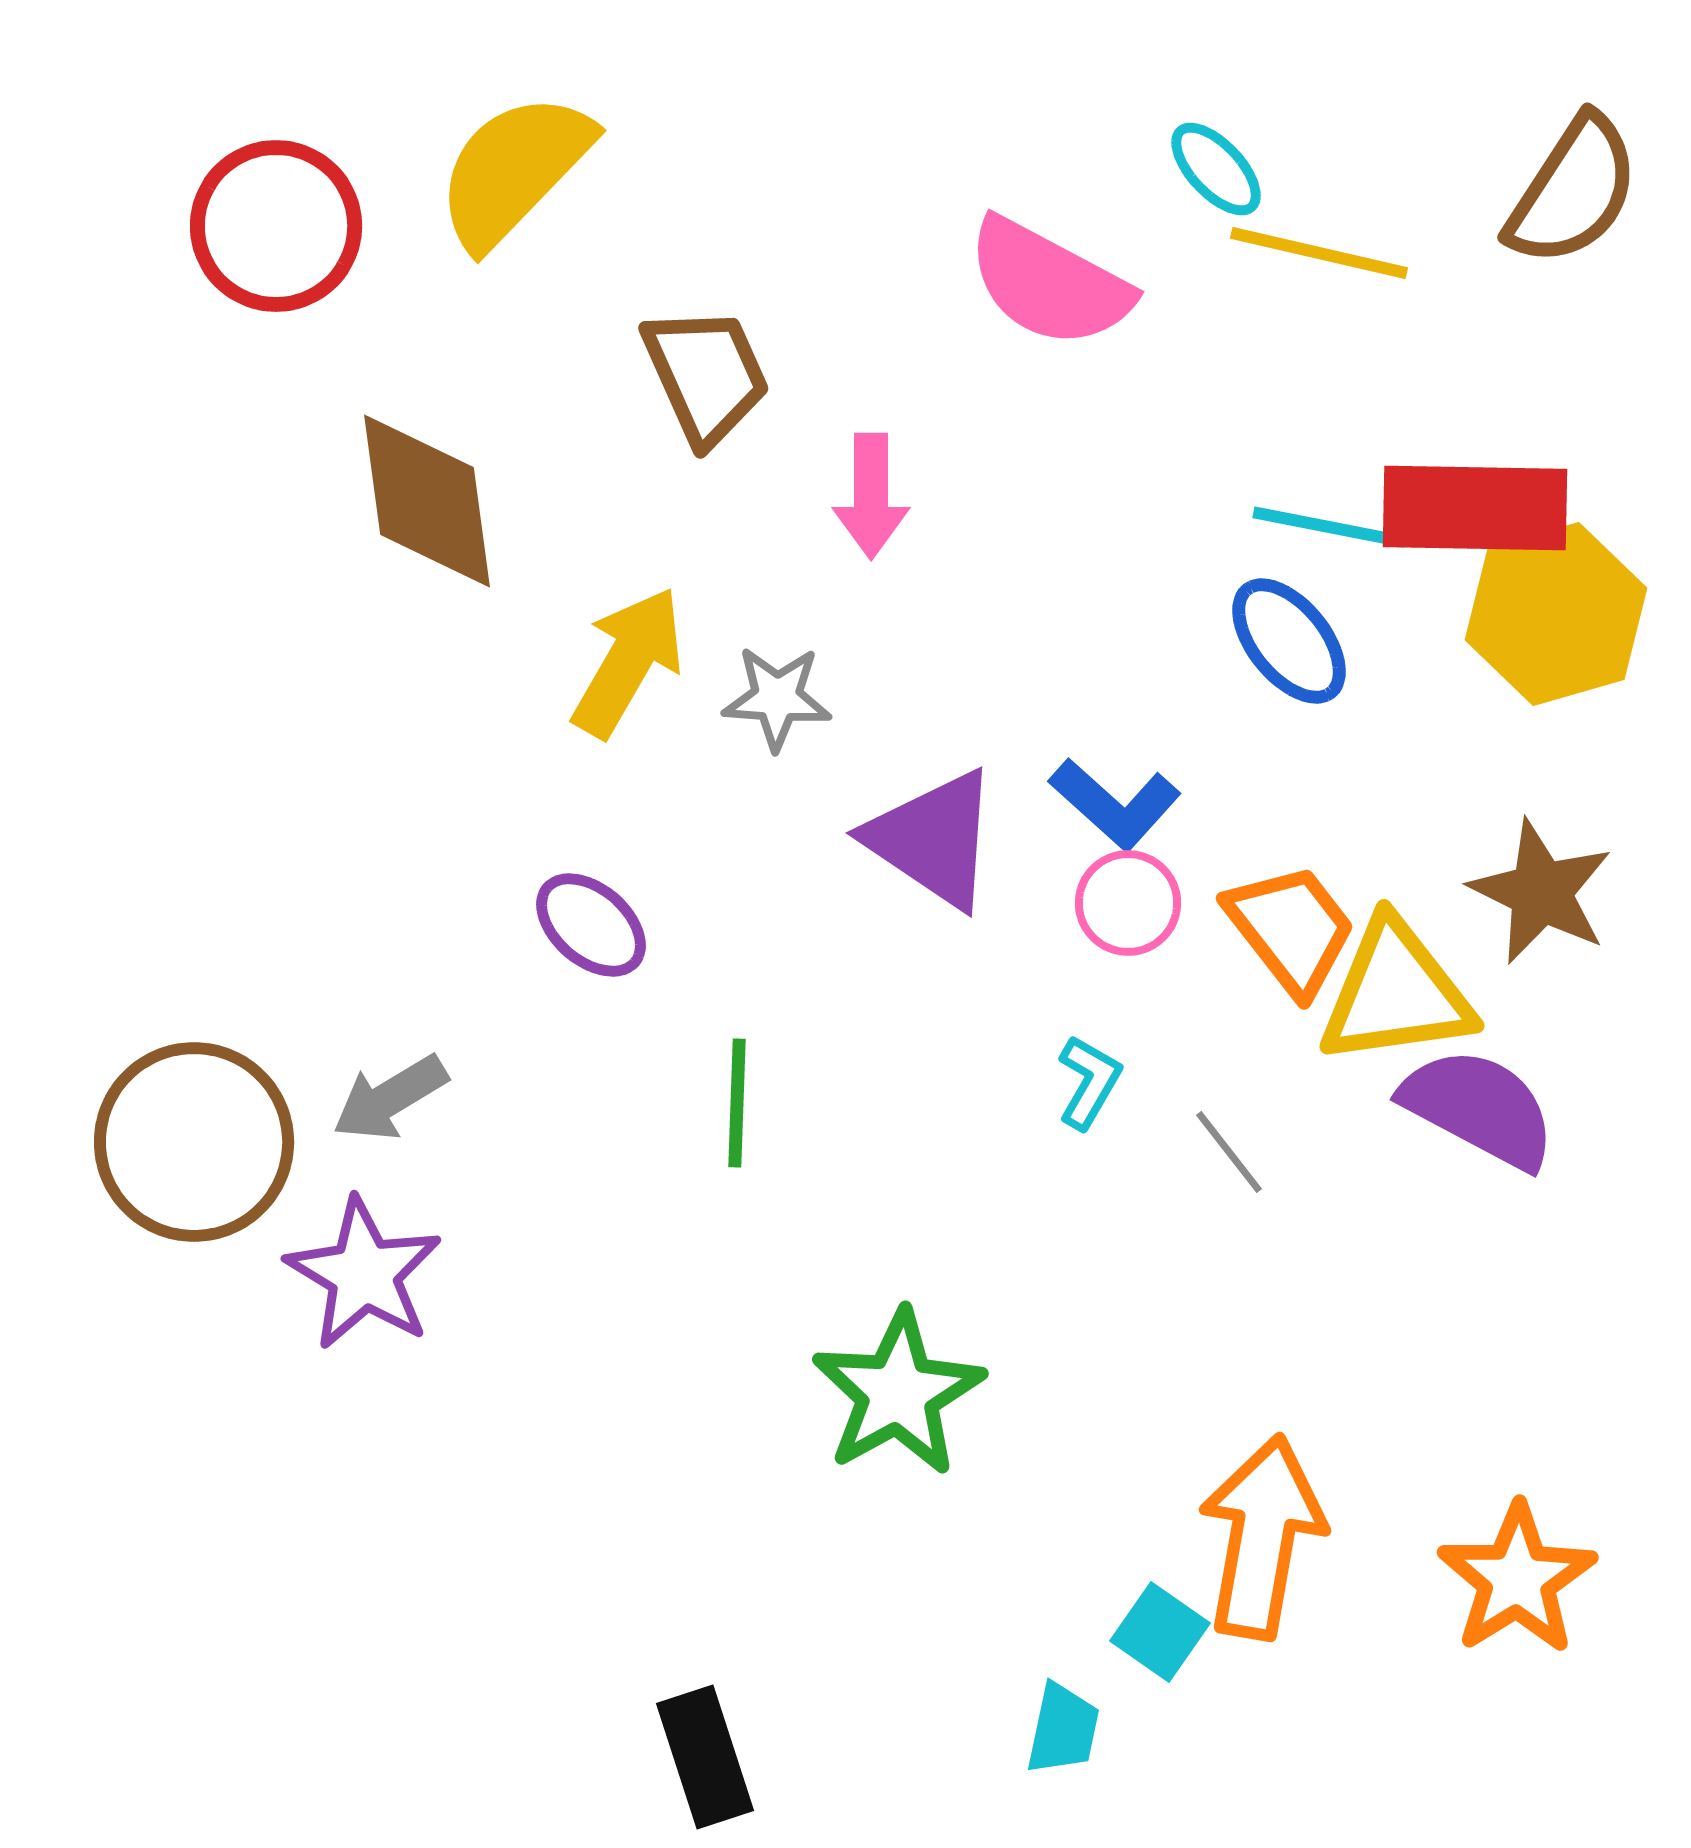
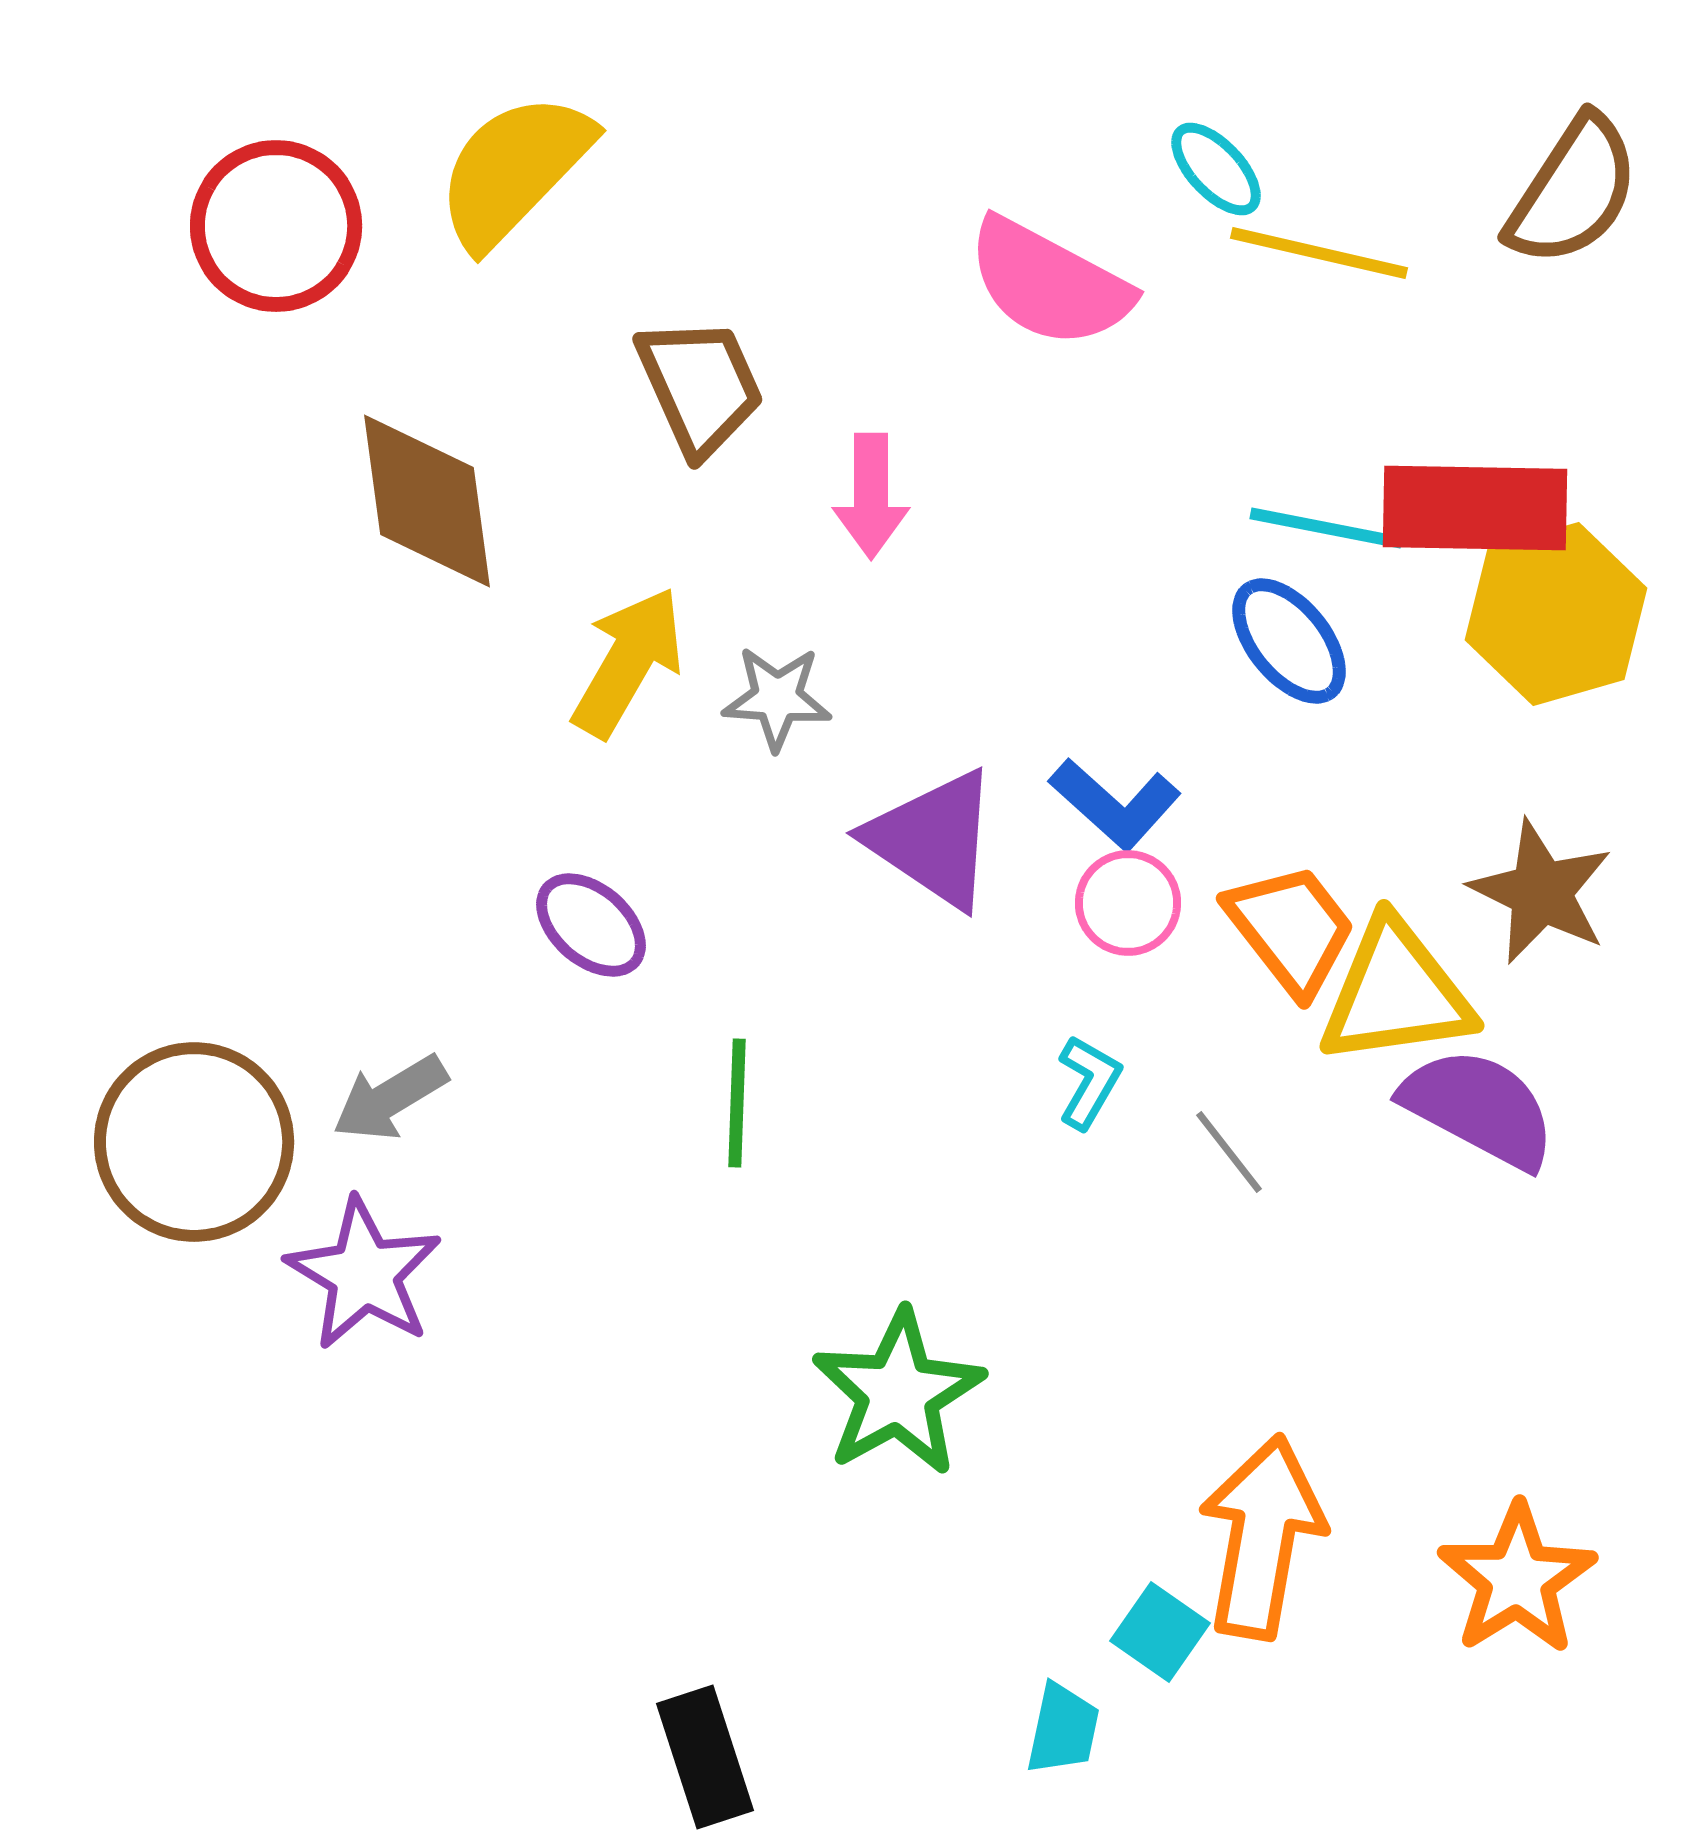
brown trapezoid: moved 6 px left, 11 px down
cyan line: moved 3 px left, 1 px down
